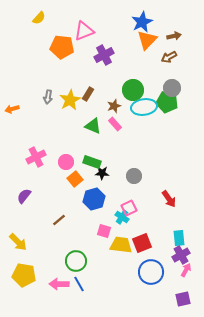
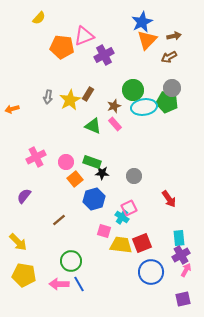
pink triangle at (84, 31): moved 5 px down
green circle at (76, 261): moved 5 px left
